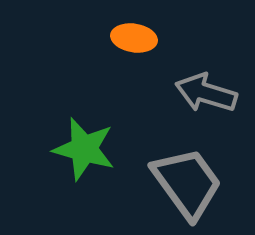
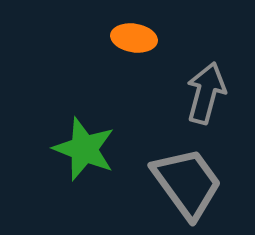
gray arrow: rotated 88 degrees clockwise
green star: rotated 6 degrees clockwise
